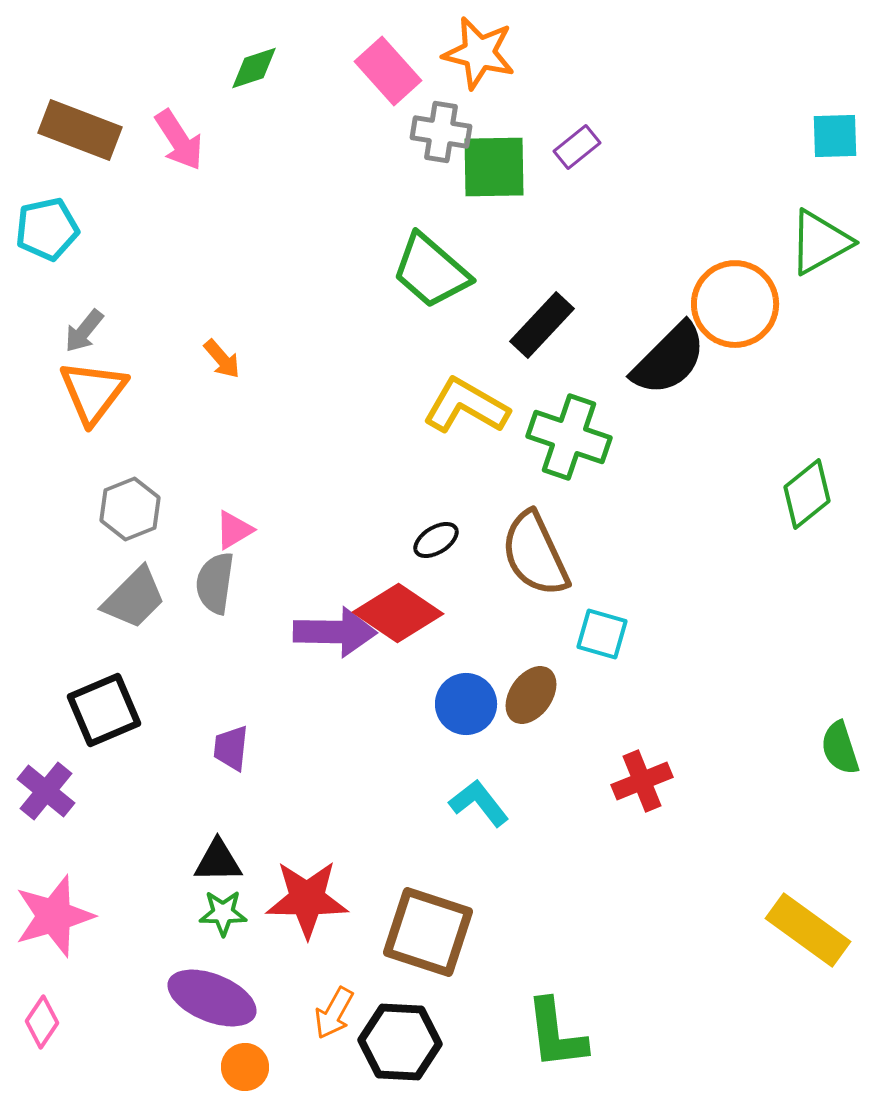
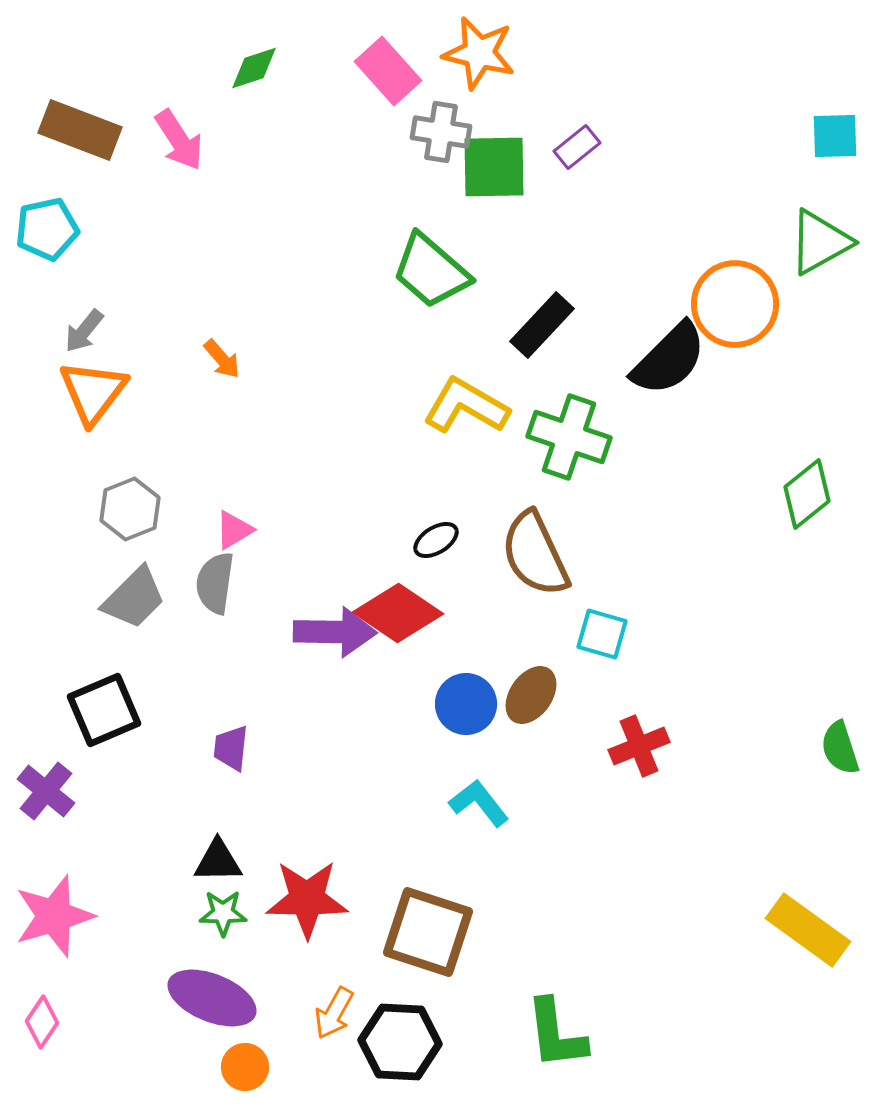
red cross at (642, 781): moved 3 px left, 35 px up
